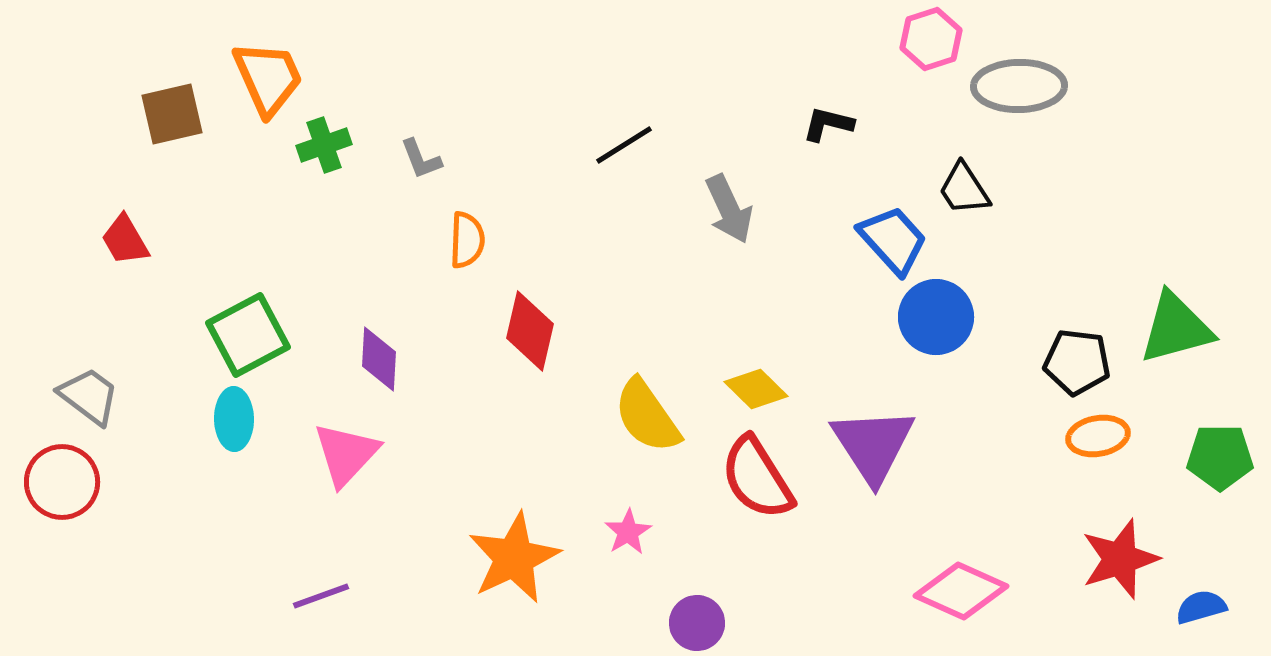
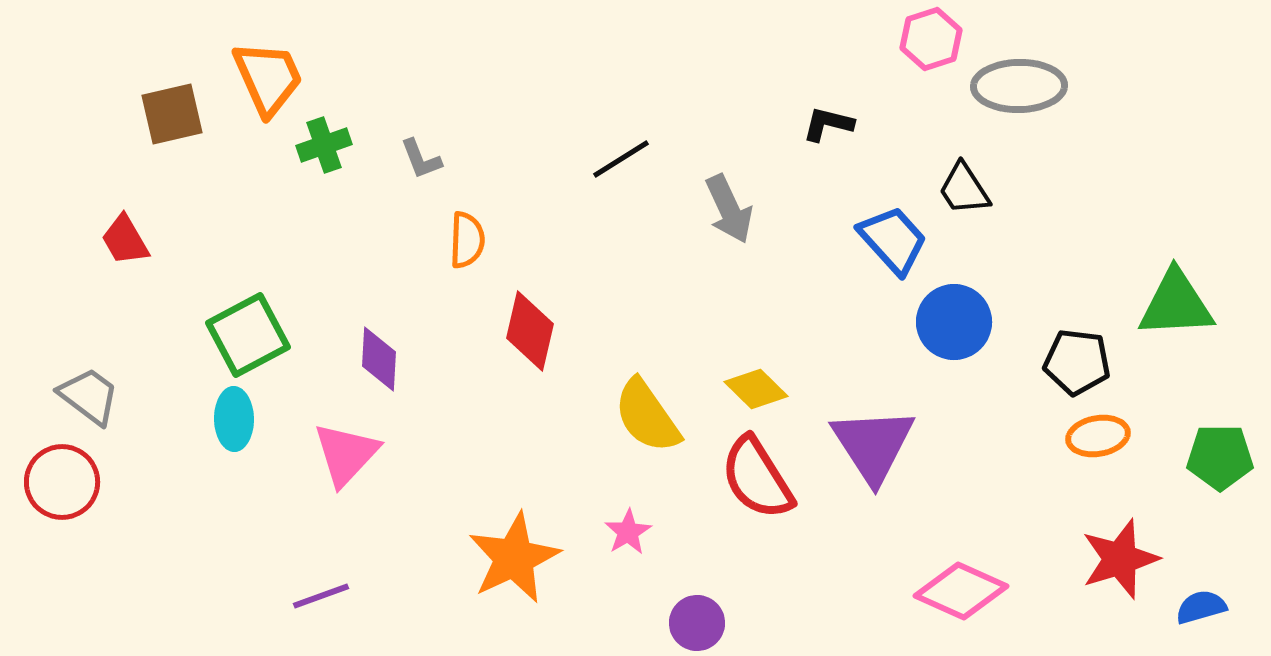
black line: moved 3 px left, 14 px down
blue circle: moved 18 px right, 5 px down
green triangle: moved 24 px up; rotated 12 degrees clockwise
